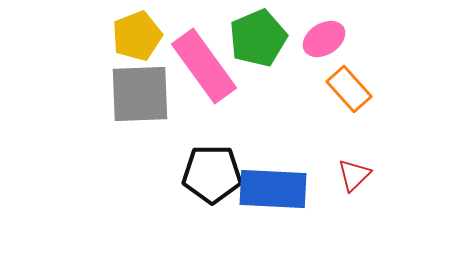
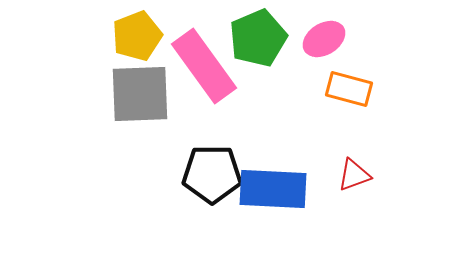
orange rectangle: rotated 33 degrees counterclockwise
red triangle: rotated 24 degrees clockwise
